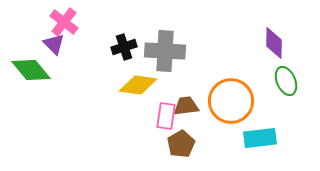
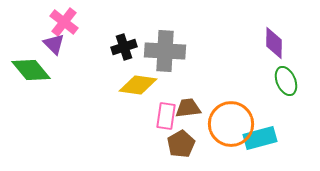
orange circle: moved 23 px down
brown trapezoid: moved 2 px right, 2 px down
cyan rectangle: rotated 8 degrees counterclockwise
